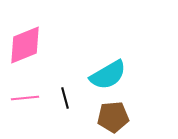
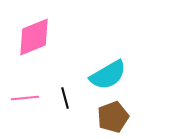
pink diamond: moved 9 px right, 8 px up
brown pentagon: rotated 16 degrees counterclockwise
